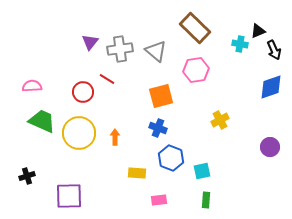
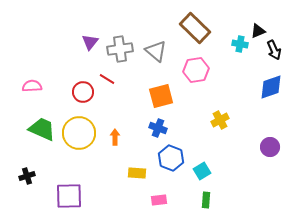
green trapezoid: moved 8 px down
cyan square: rotated 18 degrees counterclockwise
